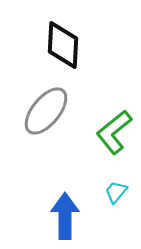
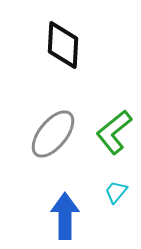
gray ellipse: moved 7 px right, 23 px down
